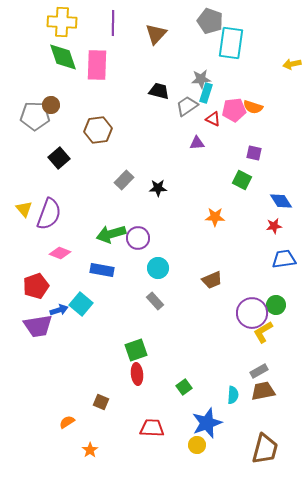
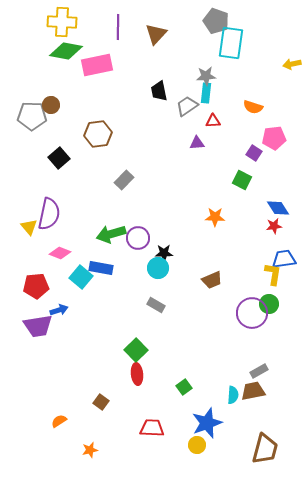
gray pentagon at (210, 21): moved 6 px right
purple line at (113, 23): moved 5 px right, 4 px down
green diamond at (63, 57): moved 3 px right, 6 px up; rotated 60 degrees counterclockwise
pink rectangle at (97, 65): rotated 76 degrees clockwise
gray star at (201, 79): moved 5 px right, 3 px up
black trapezoid at (159, 91): rotated 115 degrees counterclockwise
cyan rectangle at (206, 93): rotated 12 degrees counterclockwise
pink pentagon at (234, 110): moved 40 px right, 28 px down
gray pentagon at (35, 116): moved 3 px left
red triangle at (213, 119): moved 2 px down; rotated 28 degrees counterclockwise
brown hexagon at (98, 130): moved 4 px down
purple square at (254, 153): rotated 21 degrees clockwise
black star at (158, 188): moved 6 px right, 65 px down
blue diamond at (281, 201): moved 3 px left, 7 px down
yellow triangle at (24, 209): moved 5 px right, 18 px down
purple semicircle at (49, 214): rotated 8 degrees counterclockwise
blue rectangle at (102, 270): moved 1 px left, 2 px up
red pentagon at (36, 286): rotated 15 degrees clockwise
gray rectangle at (155, 301): moved 1 px right, 4 px down; rotated 18 degrees counterclockwise
cyan square at (81, 304): moved 27 px up
green circle at (276, 305): moved 7 px left, 1 px up
yellow L-shape at (263, 332): moved 10 px right, 58 px up; rotated 130 degrees clockwise
green square at (136, 350): rotated 25 degrees counterclockwise
brown trapezoid at (263, 391): moved 10 px left
brown square at (101, 402): rotated 14 degrees clockwise
orange semicircle at (67, 422): moved 8 px left, 1 px up
orange star at (90, 450): rotated 21 degrees clockwise
